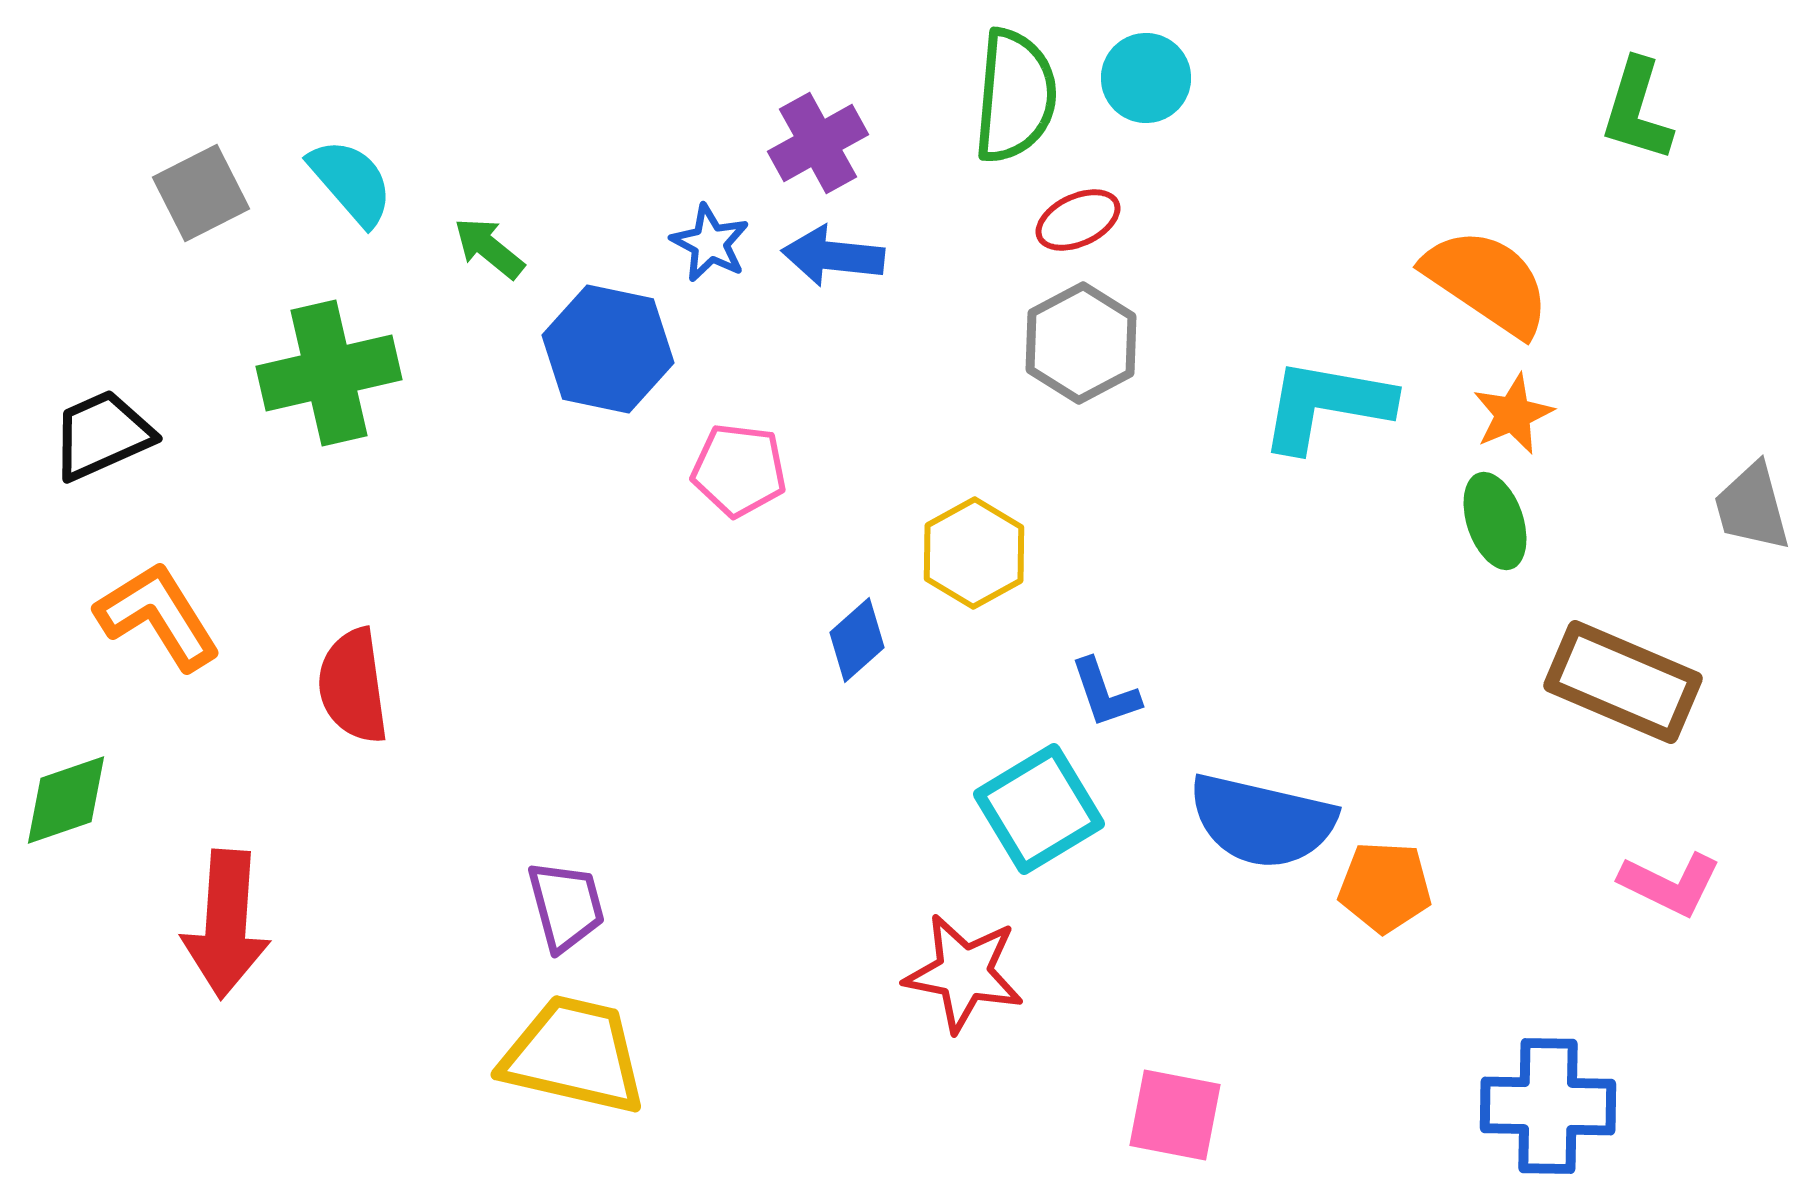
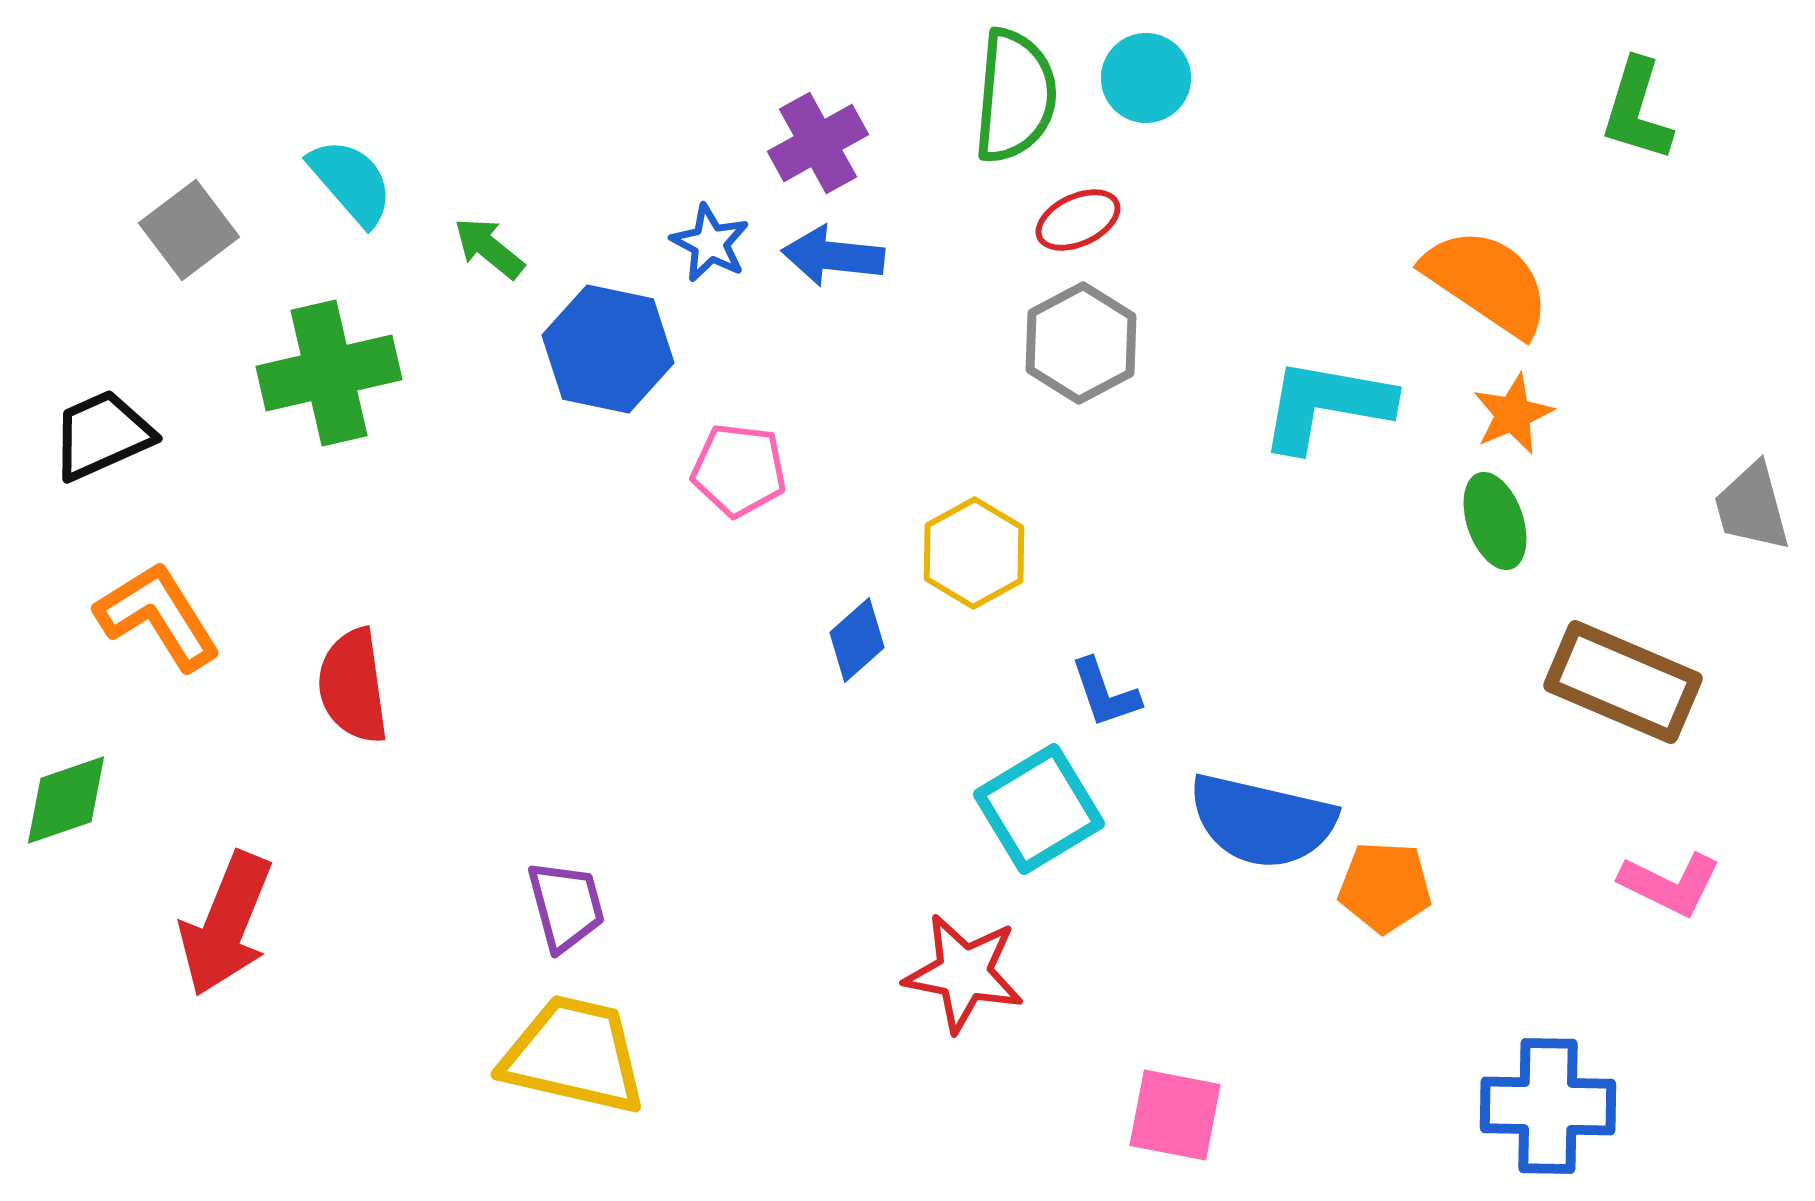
gray square: moved 12 px left, 37 px down; rotated 10 degrees counterclockwise
red arrow: rotated 18 degrees clockwise
